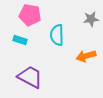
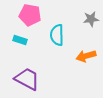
purple trapezoid: moved 3 px left, 2 px down
